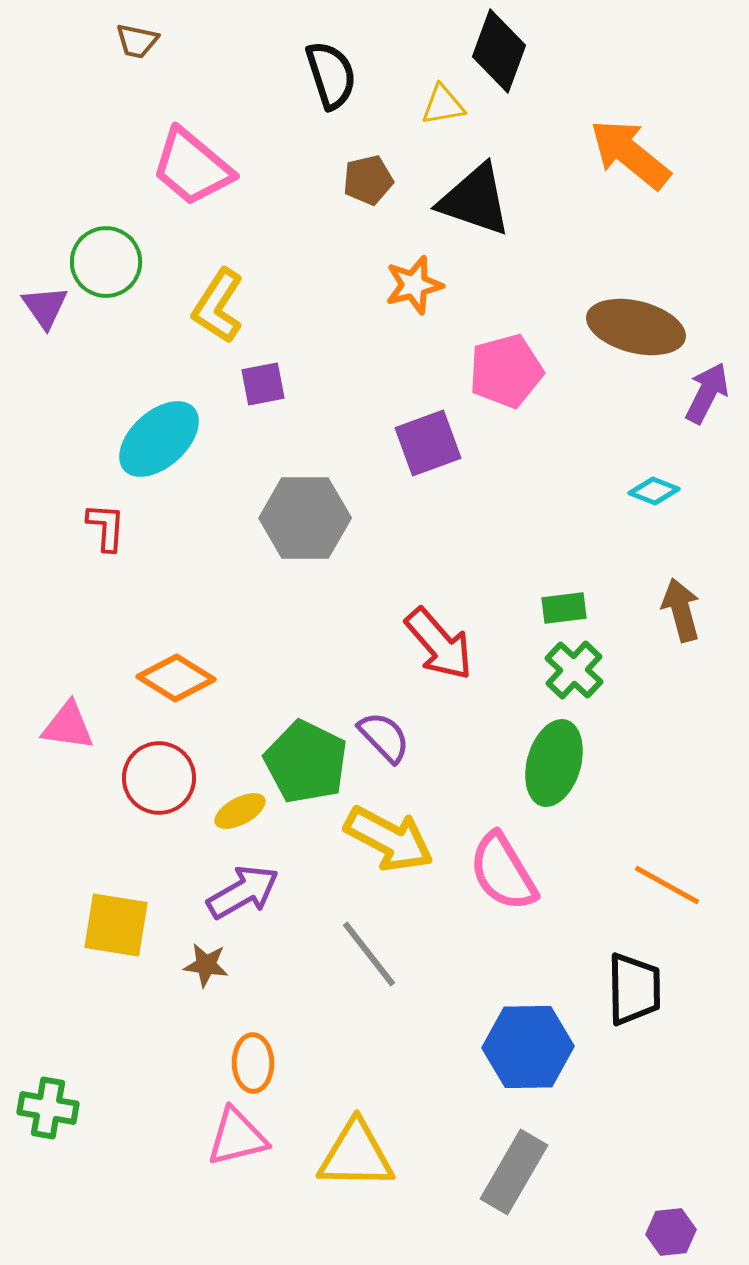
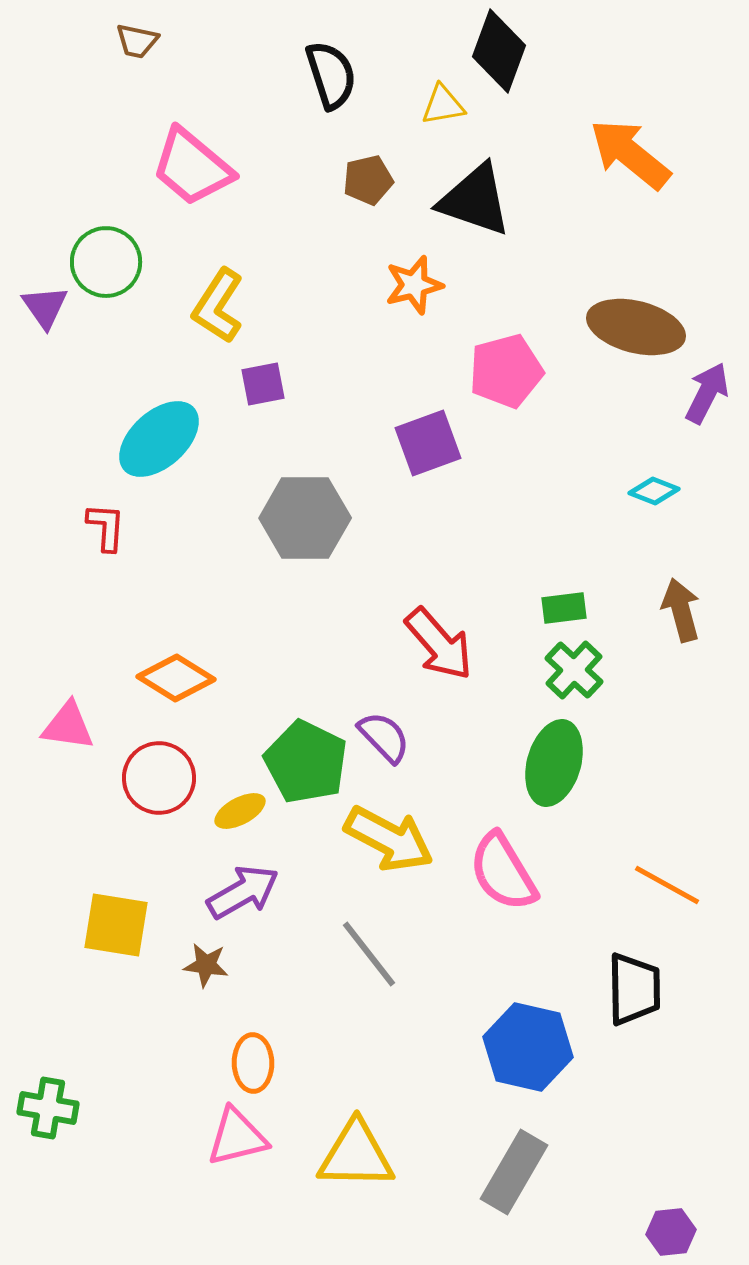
blue hexagon at (528, 1047): rotated 14 degrees clockwise
